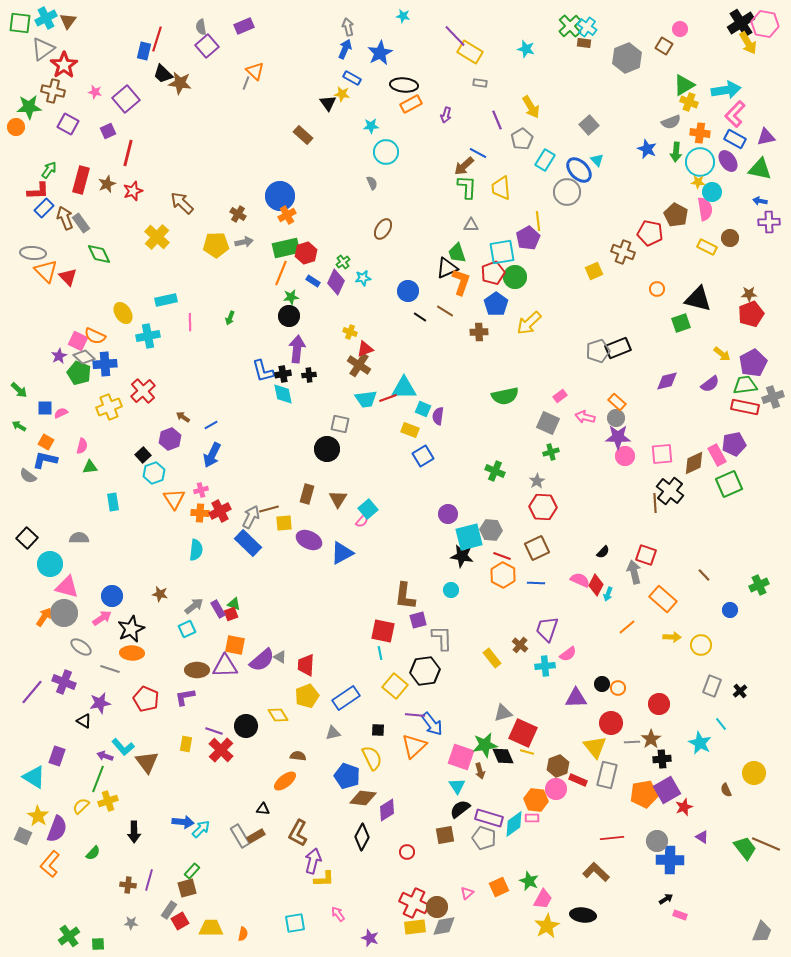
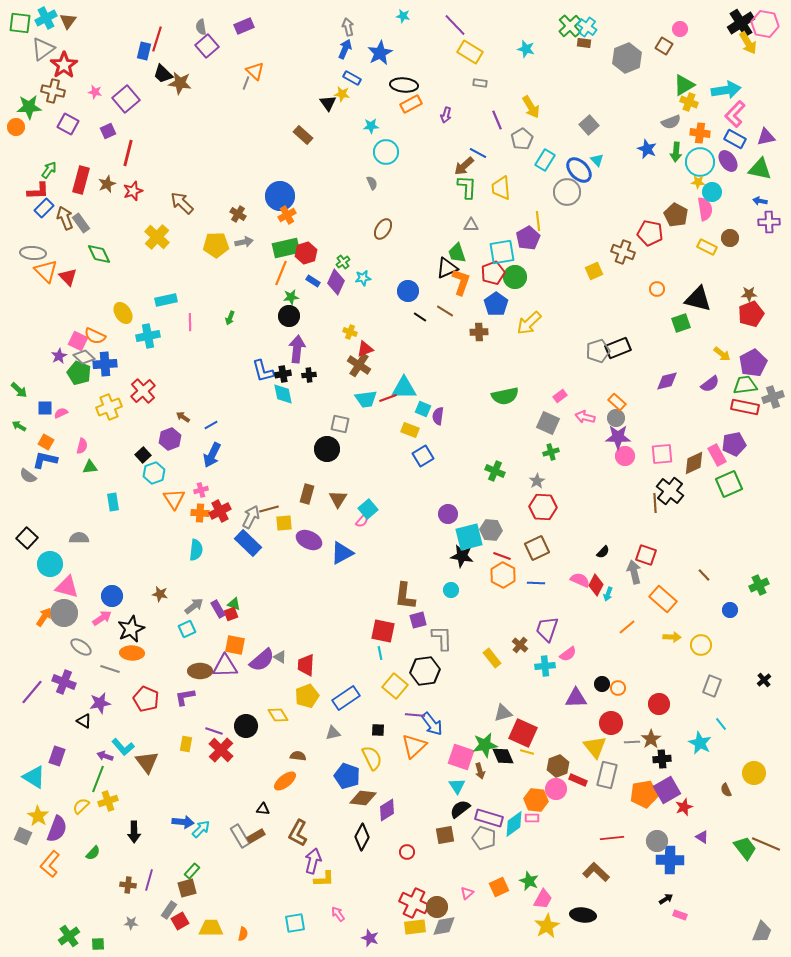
purple line at (455, 36): moved 11 px up
brown ellipse at (197, 670): moved 3 px right, 1 px down
black cross at (740, 691): moved 24 px right, 11 px up
